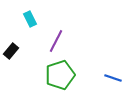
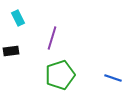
cyan rectangle: moved 12 px left, 1 px up
purple line: moved 4 px left, 3 px up; rotated 10 degrees counterclockwise
black rectangle: rotated 42 degrees clockwise
